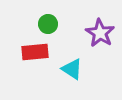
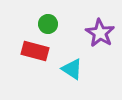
red rectangle: moved 1 px up; rotated 20 degrees clockwise
